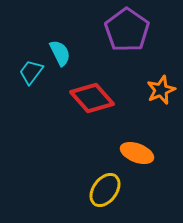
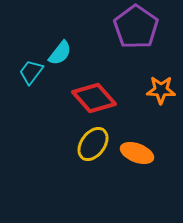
purple pentagon: moved 9 px right, 3 px up
cyan semicircle: rotated 64 degrees clockwise
orange star: rotated 24 degrees clockwise
red diamond: moved 2 px right
yellow ellipse: moved 12 px left, 46 px up
